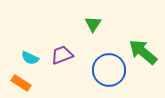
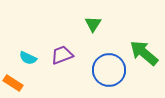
green arrow: moved 1 px right, 1 px down
cyan semicircle: moved 2 px left
orange rectangle: moved 8 px left
